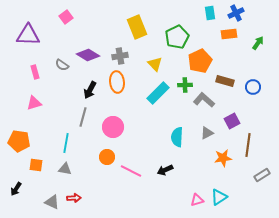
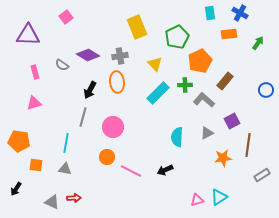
blue cross at (236, 13): moved 4 px right; rotated 35 degrees counterclockwise
brown rectangle at (225, 81): rotated 66 degrees counterclockwise
blue circle at (253, 87): moved 13 px right, 3 px down
